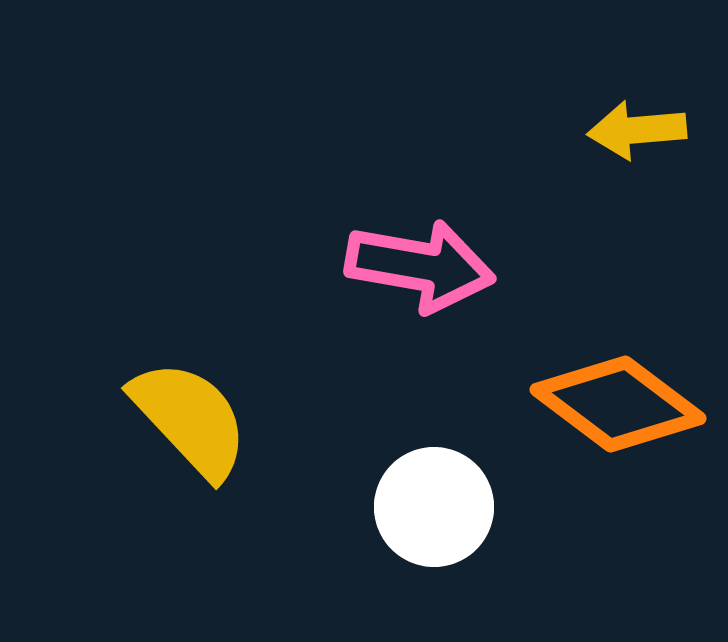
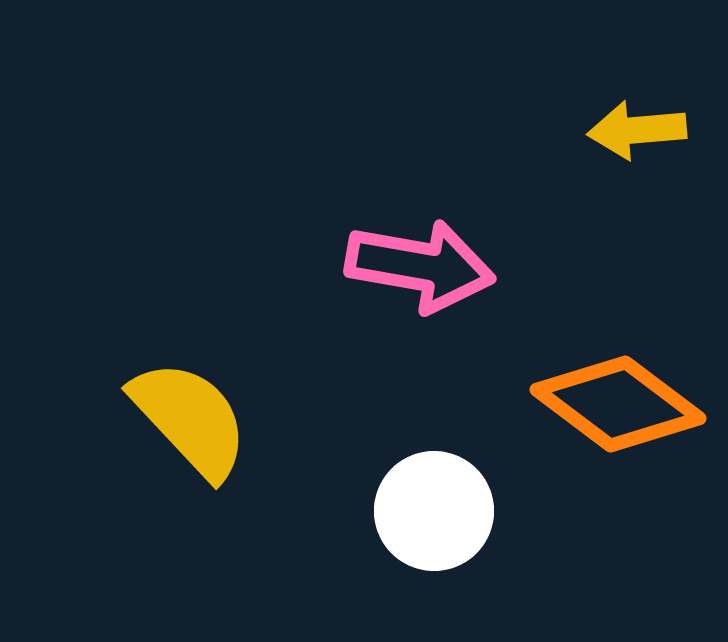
white circle: moved 4 px down
